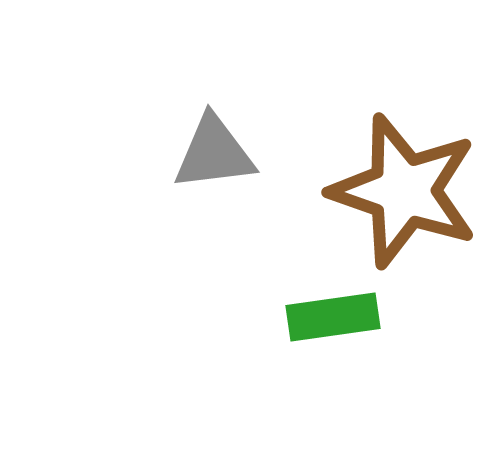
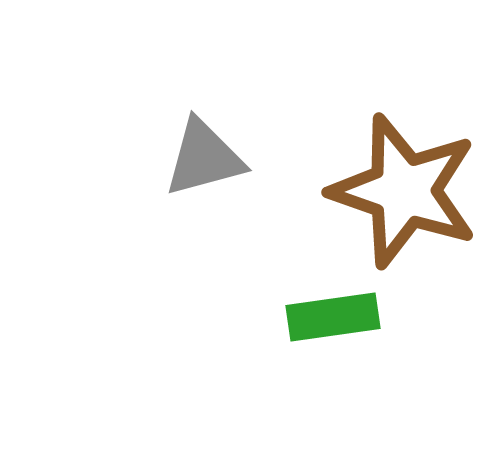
gray triangle: moved 10 px left, 5 px down; rotated 8 degrees counterclockwise
